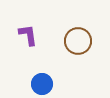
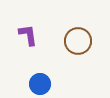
blue circle: moved 2 px left
